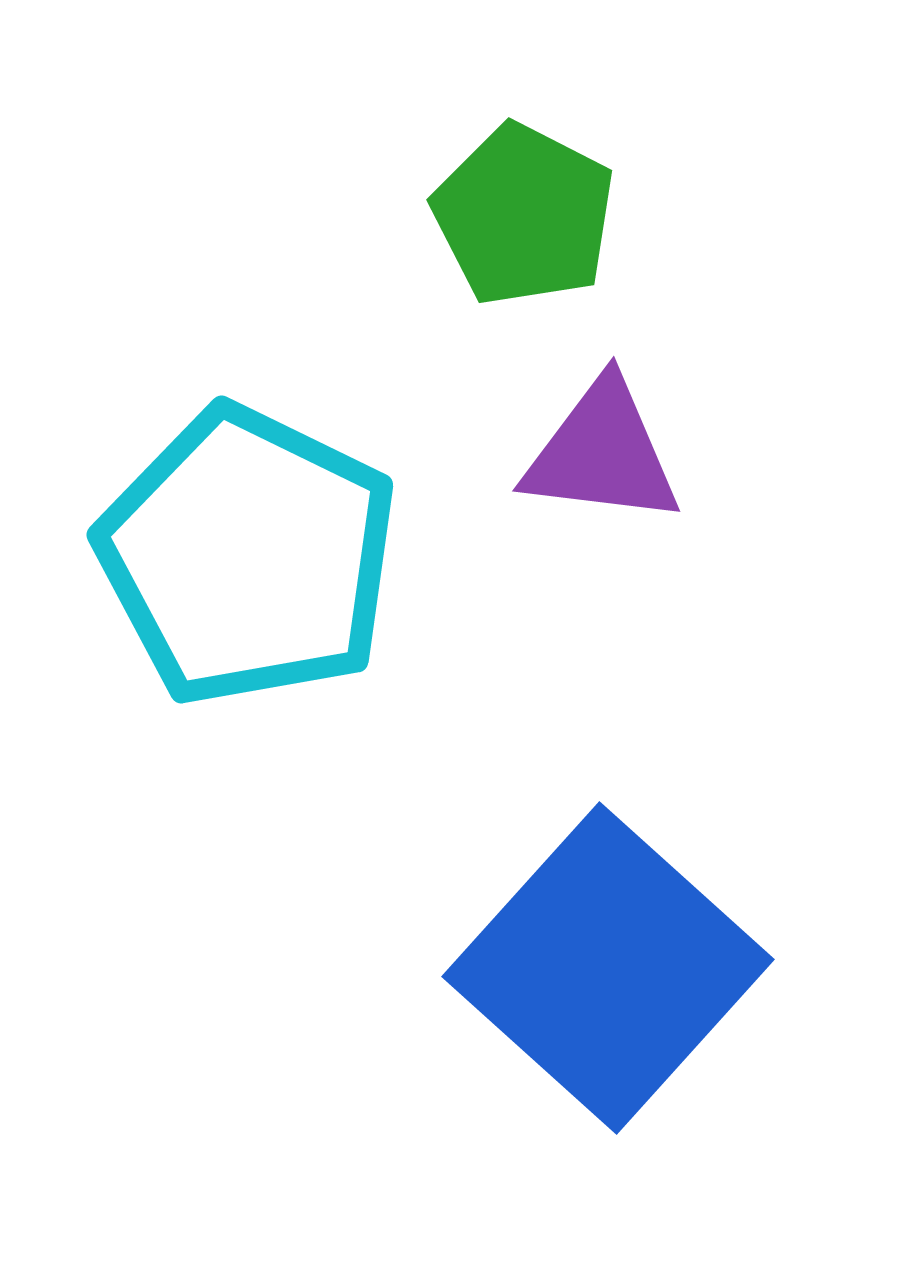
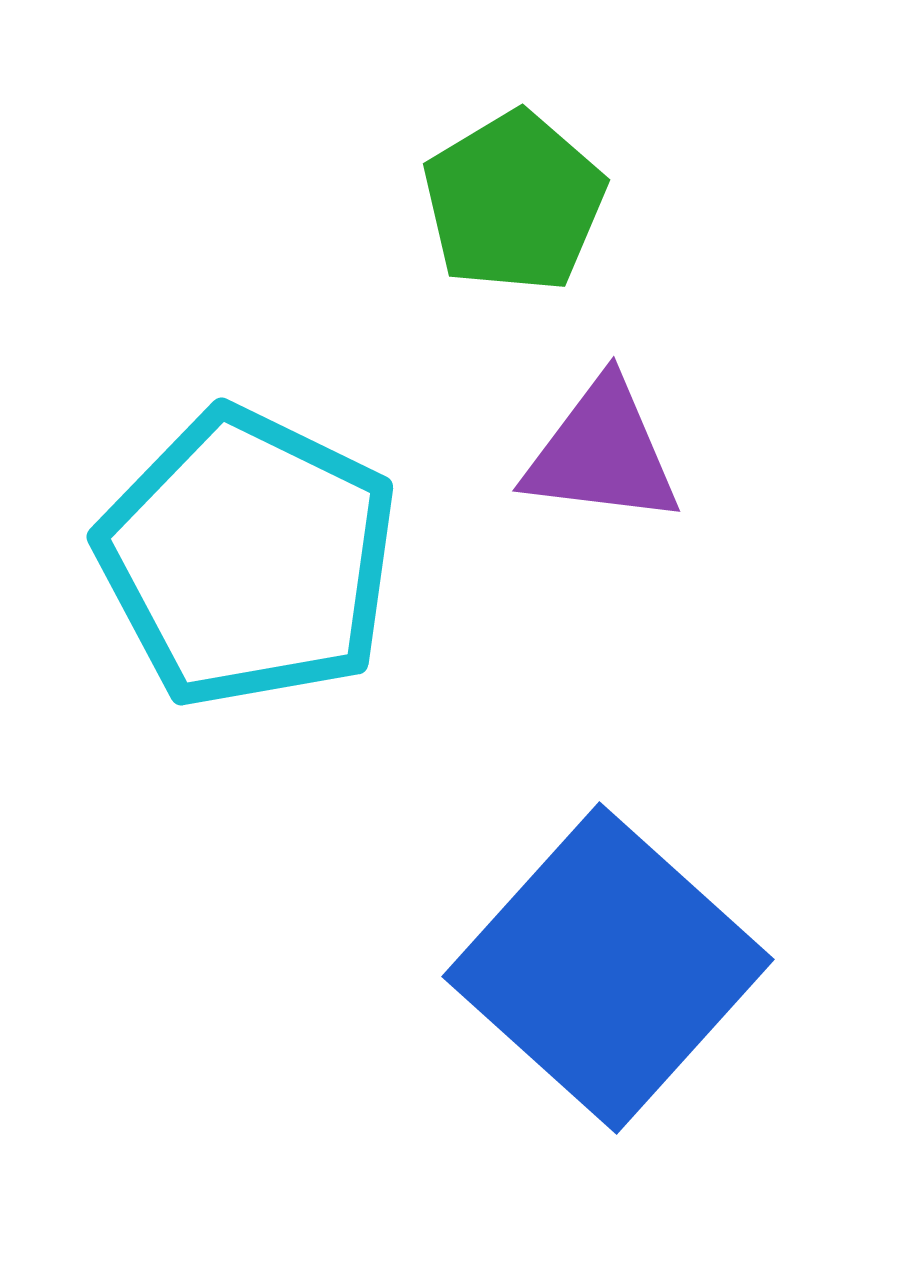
green pentagon: moved 10 px left, 13 px up; rotated 14 degrees clockwise
cyan pentagon: moved 2 px down
